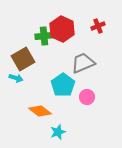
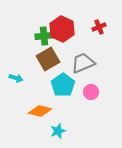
red cross: moved 1 px right, 1 px down
brown square: moved 25 px right
pink circle: moved 4 px right, 5 px up
orange diamond: rotated 25 degrees counterclockwise
cyan star: moved 1 px up
